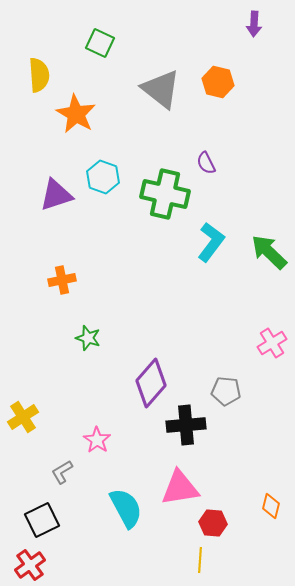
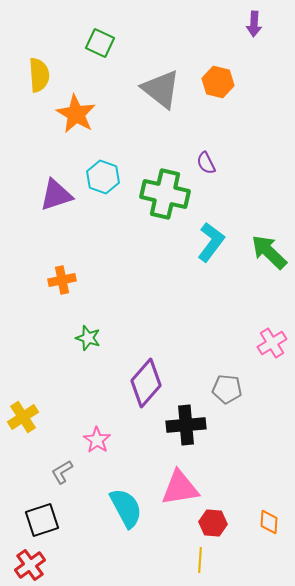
purple diamond: moved 5 px left
gray pentagon: moved 1 px right, 2 px up
orange diamond: moved 2 px left, 16 px down; rotated 10 degrees counterclockwise
black square: rotated 8 degrees clockwise
